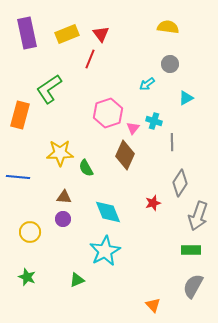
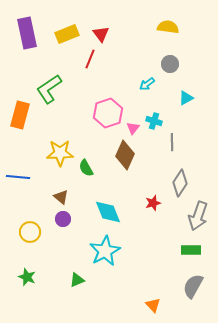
brown triangle: moved 3 px left; rotated 35 degrees clockwise
